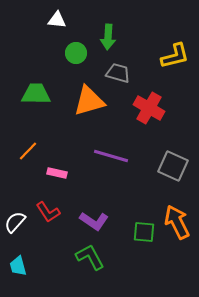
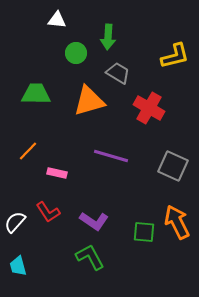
gray trapezoid: rotated 15 degrees clockwise
